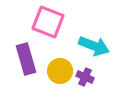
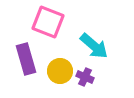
cyan arrow: rotated 20 degrees clockwise
